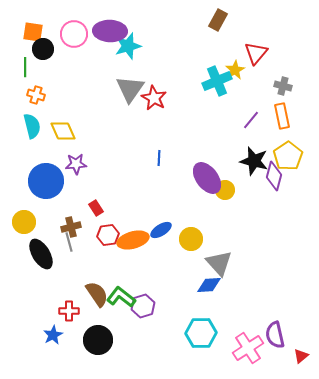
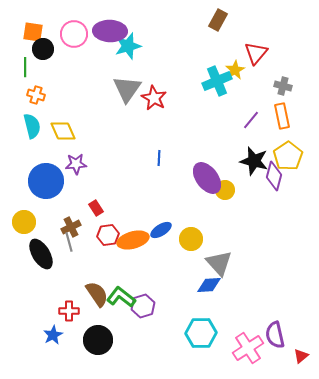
gray triangle at (130, 89): moved 3 px left
brown cross at (71, 227): rotated 12 degrees counterclockwise
